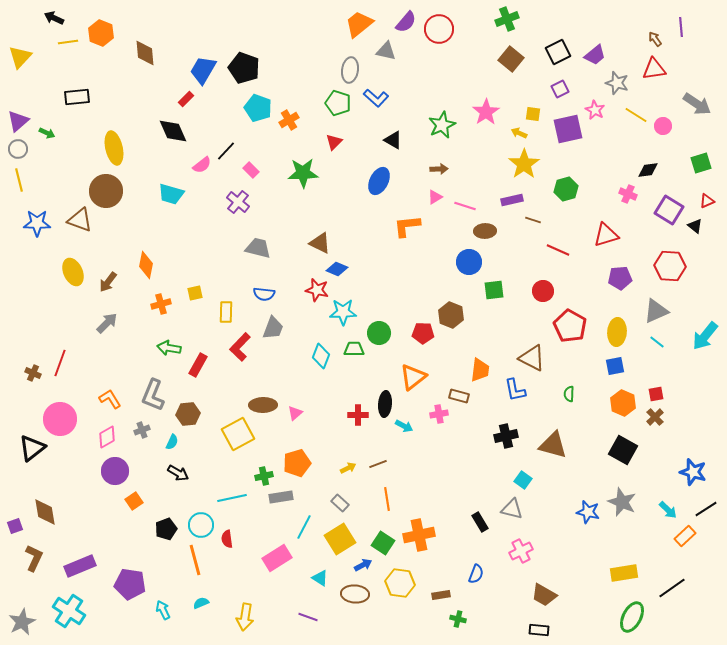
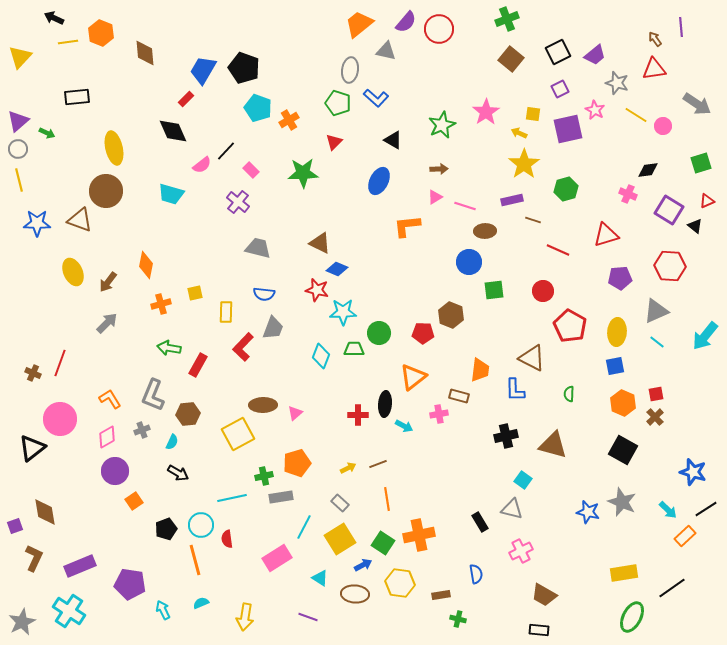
red L-shape at (240, 347): moved 3 px right
blue L-shape at (515, 390): rotated 10 degrees clockwise
blue semicircle at (476, 574): rotated 30 degrees counterclockwise
